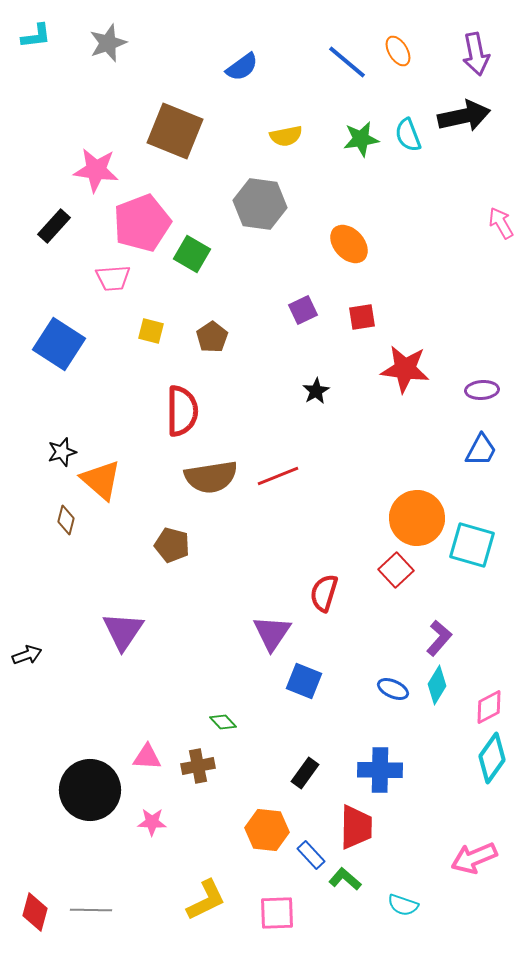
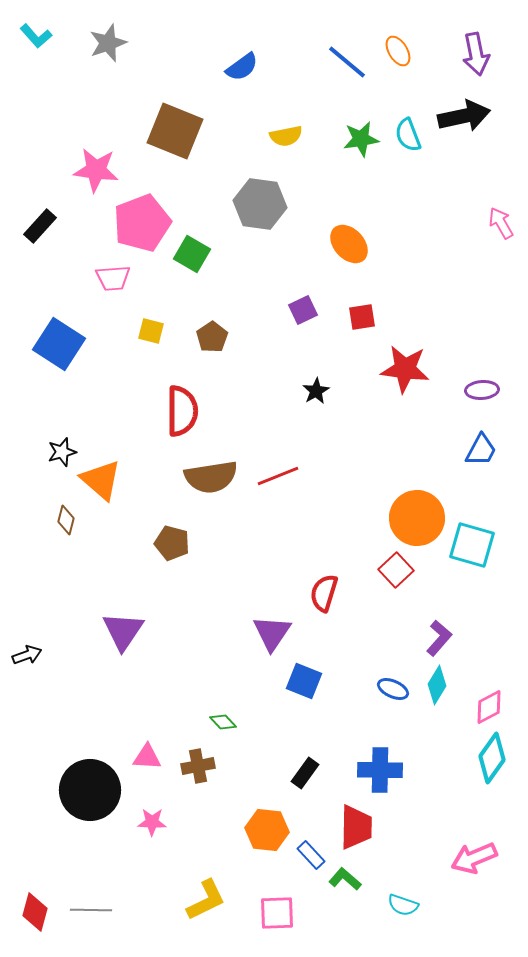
cyan L-shape at (36, 36): rotated 56 degrees clockwise
black rectangle at (54, 226): moved 14 px left
brown pentagon at (172, 545): moved 2 px up
